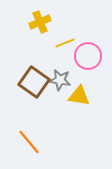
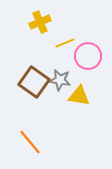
orange line: moved 1 px right
